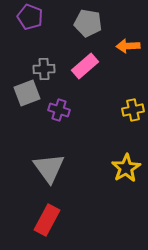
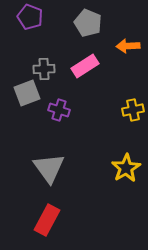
gray pentagon: rotated 12 degrees clockwise
pink rectangle: rotated 8 degrees clockwise
